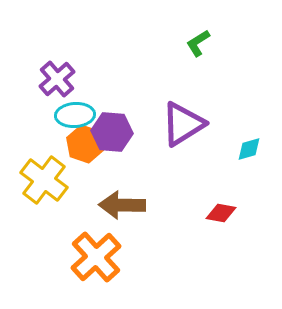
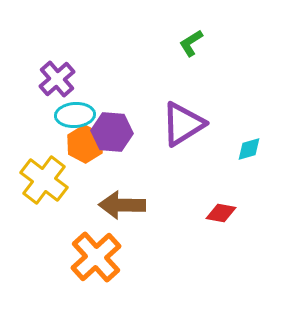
green L-shape: moved 7 px left
orange hexagon: rotated 9 degrees clockwise
